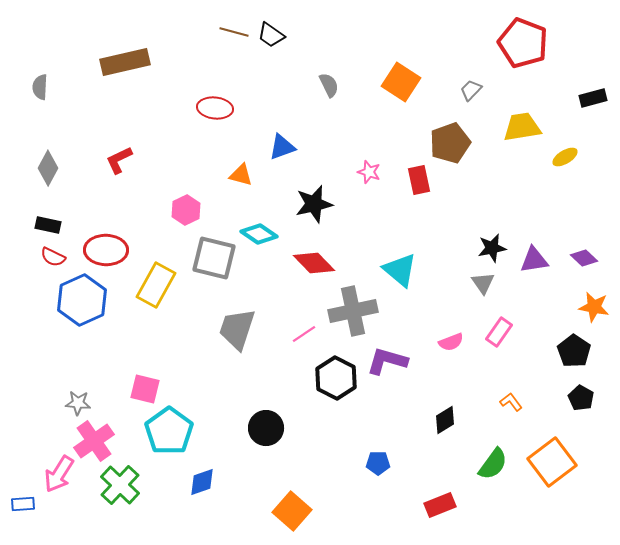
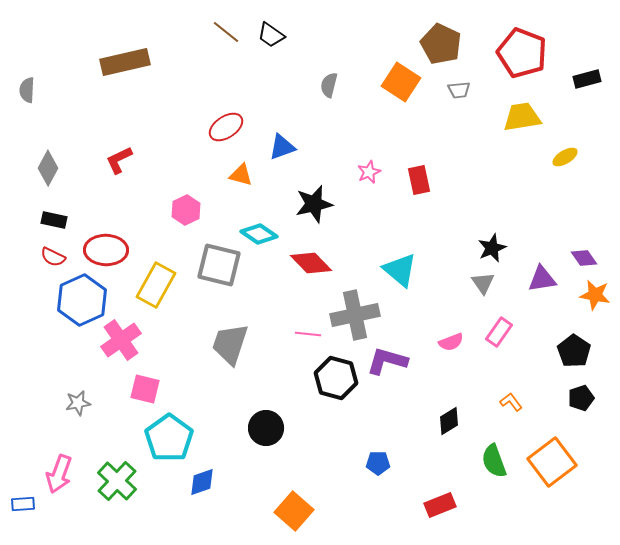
brown line at (234, 32): moved 8 px left; rotated 24 degrees clockwise
red pentagon at (523, 43): moved 1 px left, 10 px down
gray semicircle at (329, 85): rotated 140 degrees counterclockwise
gray semicircle at (40, 87): moved 13 px left, 3 px down
gray trapezoid at (471, 90): moved 12 px left; rotated 140 degrees counterclockwise
black rectangle at (593, 98): moved 6 px left, 19 px up
red ellipse at (215, 108): moved 11 px right, 19 px down; rotated 40 degrees counterclockwise
yellow trapezoid at (522, 127): moved 10 px up
brown pentagon at (450, 143): moved 9 px left, 99 px up; rotated 27 degrees counterclockwise
pink star at (369, 172): rotated 30 degrees clockwise
black rectangle at (48, 225): moved 6 px right, 5 px up
black star at (492, 248): rotated 12 degrees counterclockwise
gray square at (214, 258): moved 5 px right, 7 px down
purple diamond at (584, 258): rotated 12 degrees clockwise
purple triangle at (534, 260): moved 8 px right, 19 px down
red diamond at (314, 263): moved 3 px left
orange star at (594, 307): moved 1 px right, 12 px up
gray cross at (353, 311): moved 2 px right, 4 px down
gray trapezoid at (237, 329): moved 7 px left, 15 px down
pink line at (304, 334): moved 4 px right; rotated 40 degrees clockwise
black hexagon at (336, 378): rotated 12 degrees counterclockwise
black pentagon at (581, 398): rotated 25 degrees clockwise
gray star at (78, 403): rotated 15 degrees counterclockwise
black diamond at (445, 420): moved 4 px right, 1 px down
cyan pentagon at (169, 431): moved 7 px down
pink cross at (94, 441): moved 27 px right, 101 px up
green semicircle at (493, 464): moved 1 px right, 3 px up; rotated 124 degrees clockwise
pink arrow at (59, 474): rotated 12 degrees counterclockwise
green cross at (120, 485): moved 3 px left, 4 px up
orange square at (292, 511): moved 2 px right
